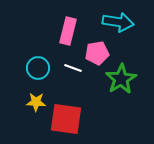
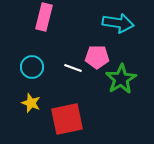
cyan arrow: moved 1 px down
pink rectangle: moved 24 px left, 14 px up
pink pentagon: moved 4 px down; rotated 10 degrees clockwise
cyan circle: moved 6 px left, 1 px up
yellow star: moved 5 px left, 1 px down; rotated 18 degrees clockwise
red square: moved 1 px right; rotated 20 degrees counterclockwise
